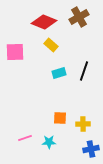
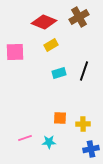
yellow rectangle: rotated 72 degrees counterclockwise
